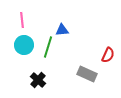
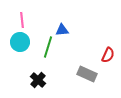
cyan circle: moved 4 px left, 3 px up
